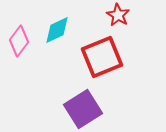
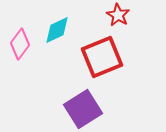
pink diamond: moved 1 px right, 3 px down
